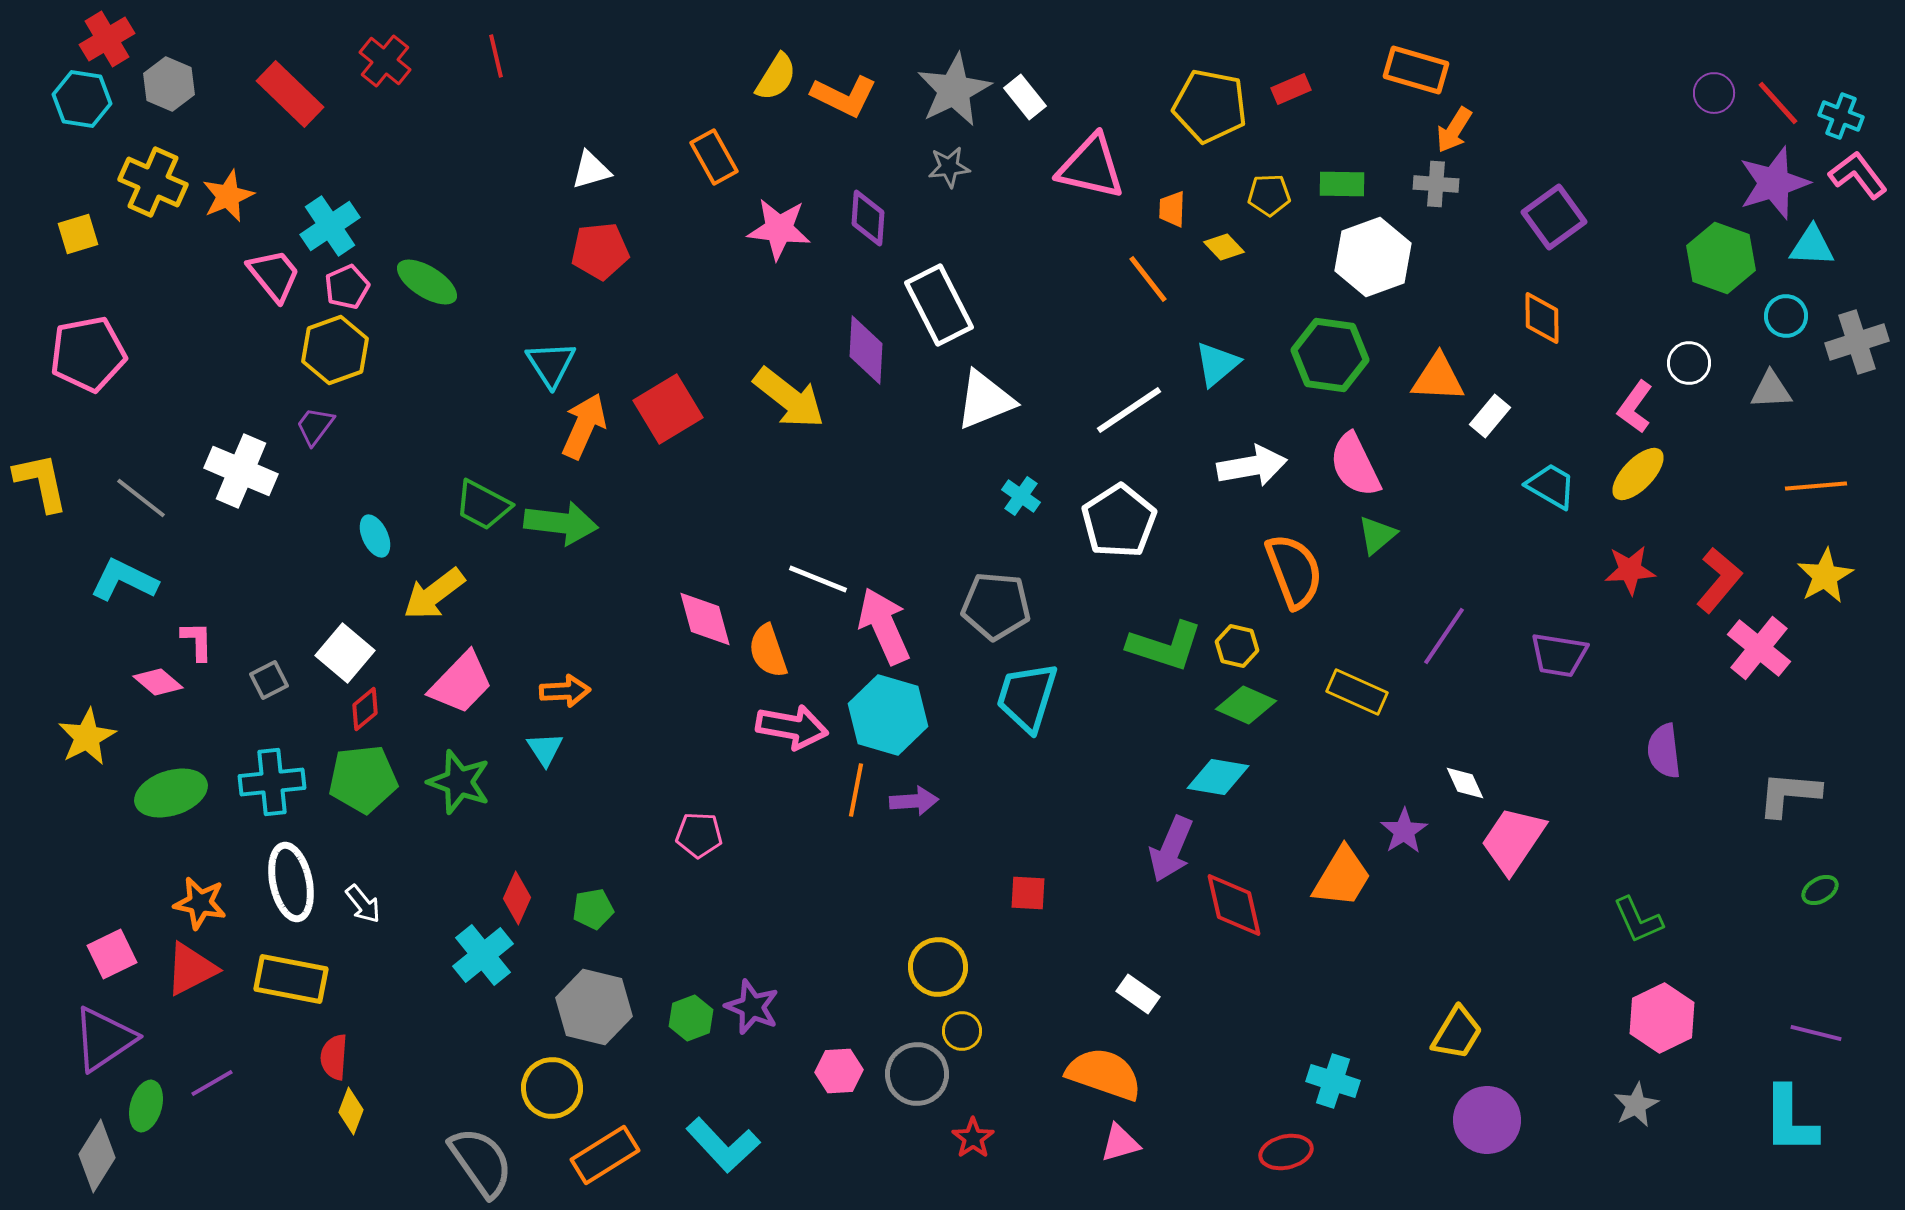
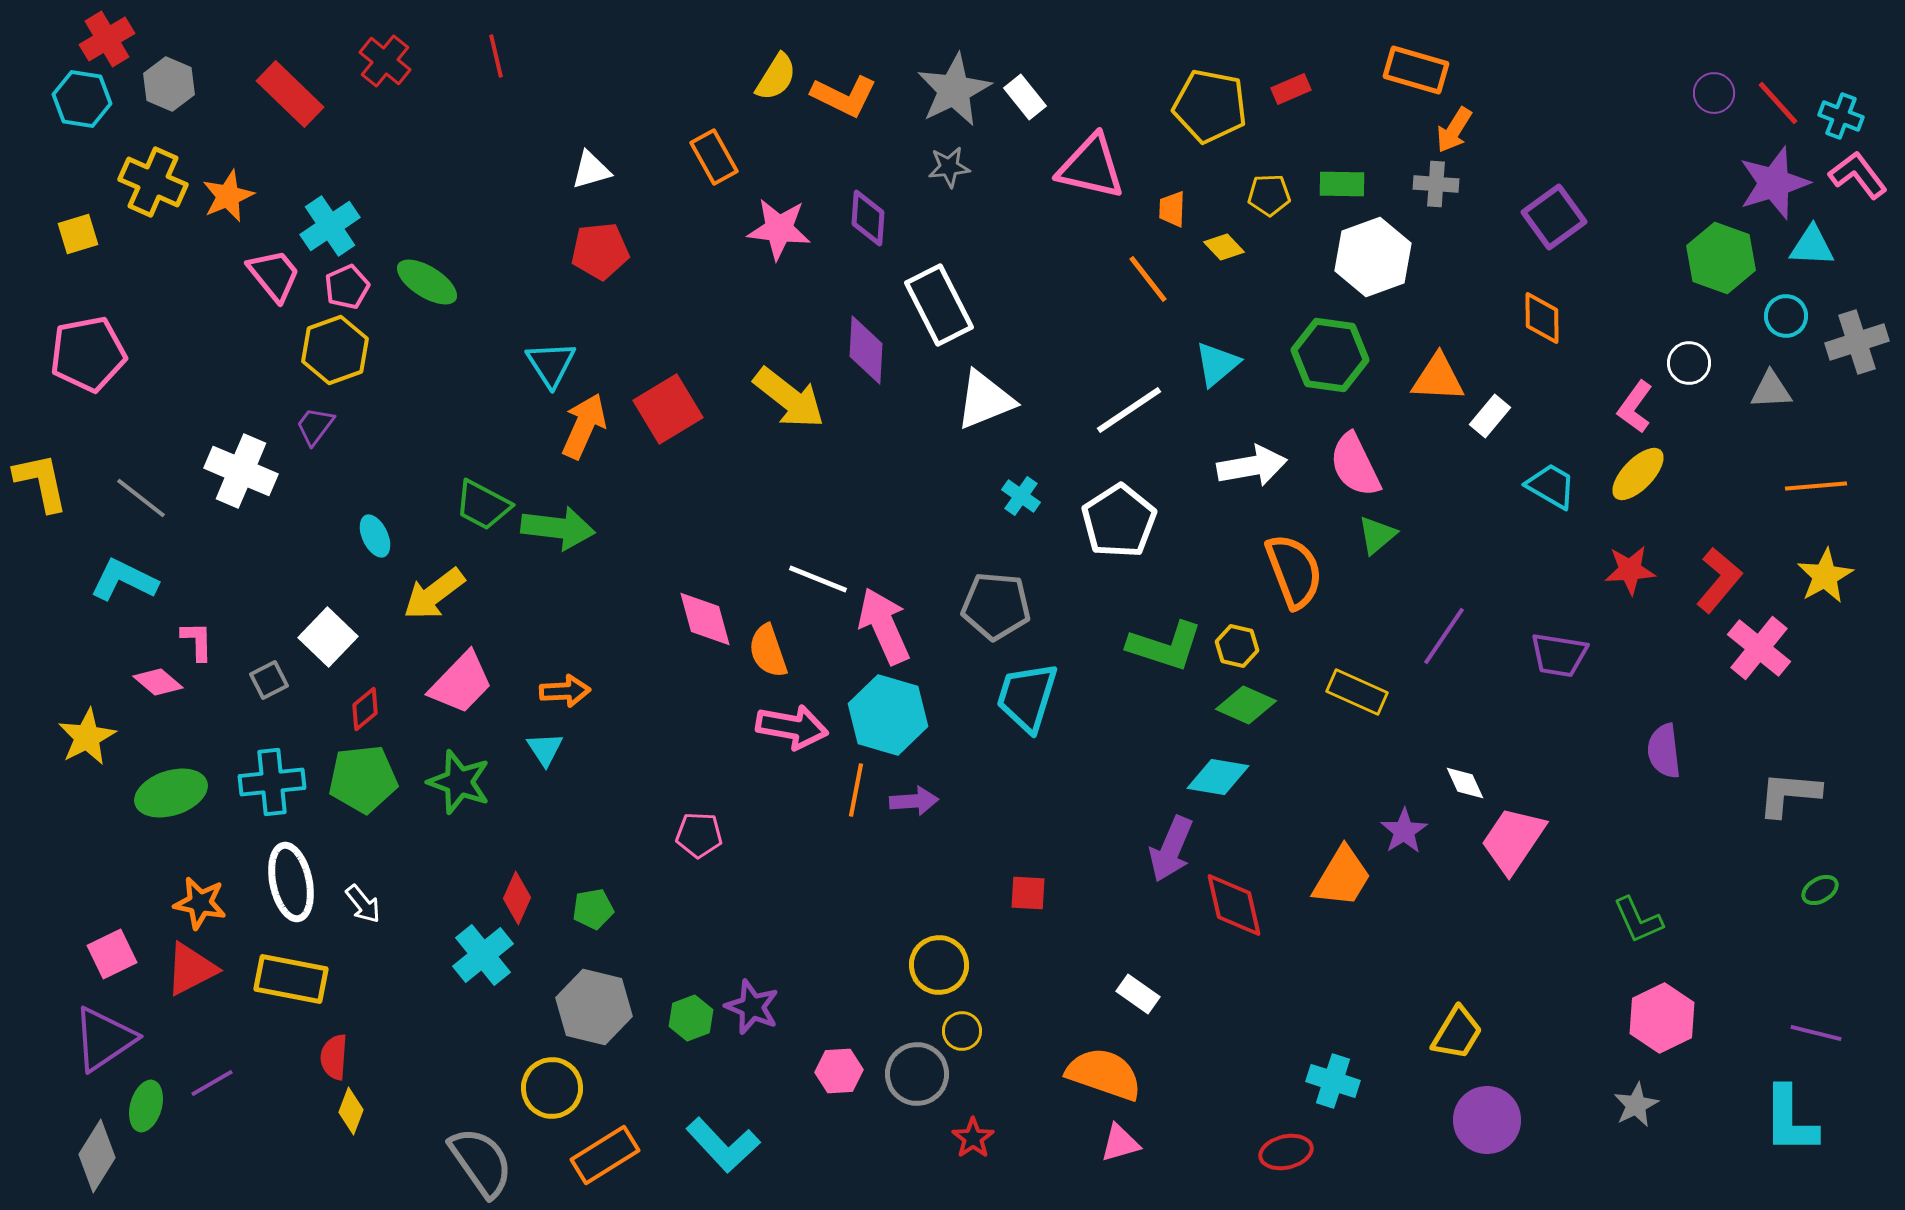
green arrow at (561, 523): moved 3 px left, 5 px down
white square at (345, 653): moved 17 px left, 16 px up; rotated 4 degrees clockwise
yellow circle at (938, 967): moved 1 px right, 2 px up
